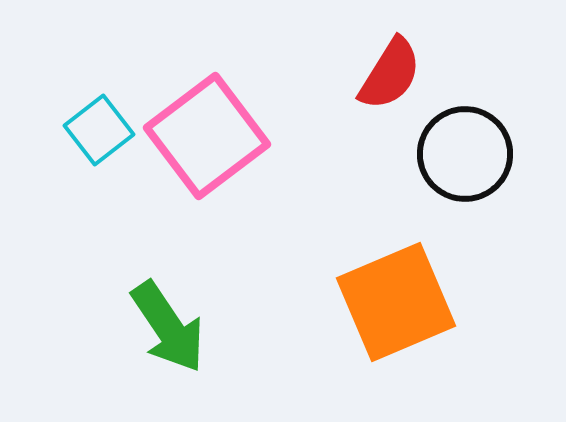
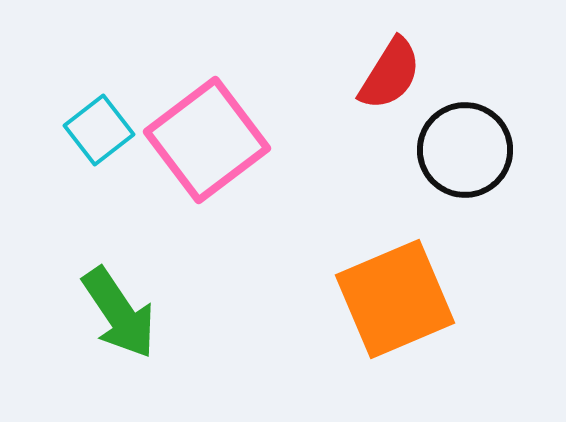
pink square: moved 4 px down
black circle: moved 4 px up
orange square: moved 1 px left, 3 px up
green arrow: moved 49 px left, 14 px up
